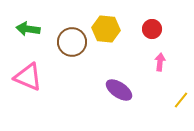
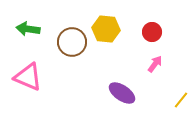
red circle: moved 3 px down
pink arrow: moved 5 px left, 2 px down; rotated 30 degrees clockwise
purple ellipse: moved 3 px right, 3 px down
